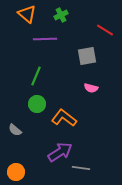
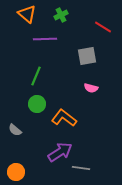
red line: moved 2 px left, 3 px up
